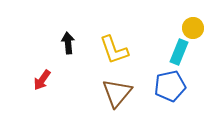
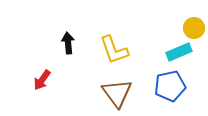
yellow circle: moved 1 px right
cyan rectangle: rotated 45 degrees clockwise
brown triangle: rotated 16 degrees counterclockwise
